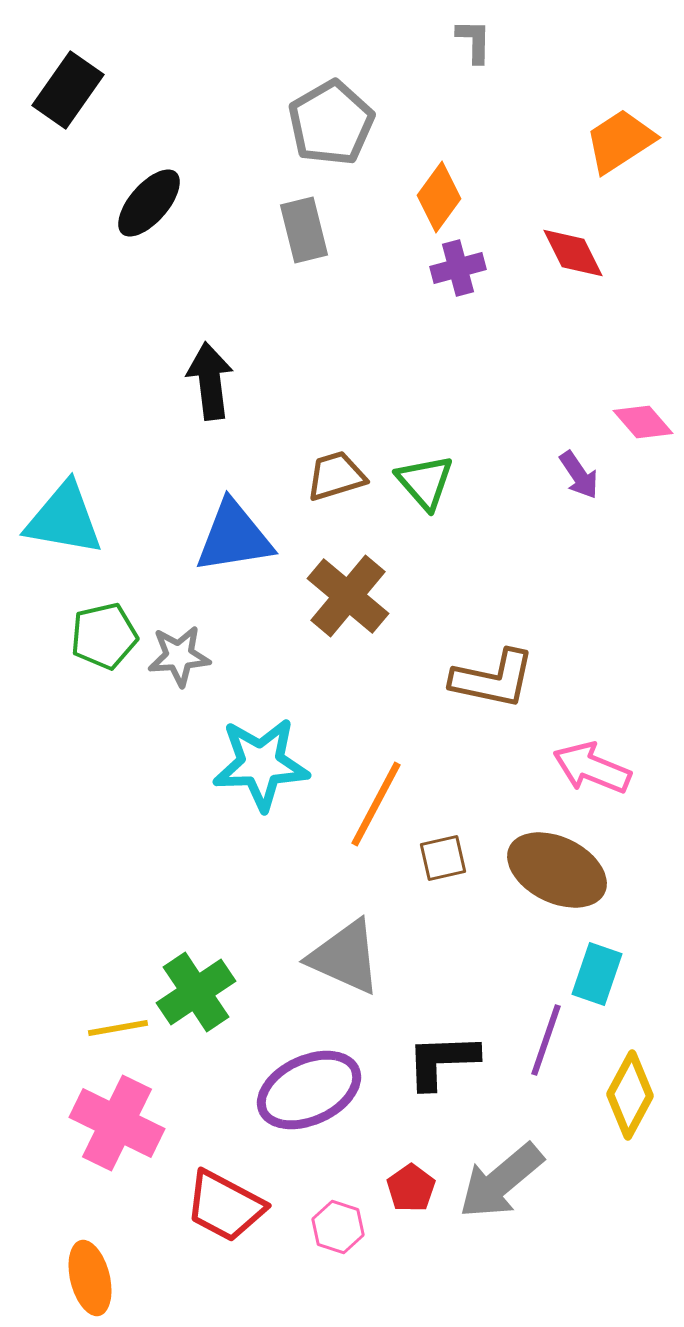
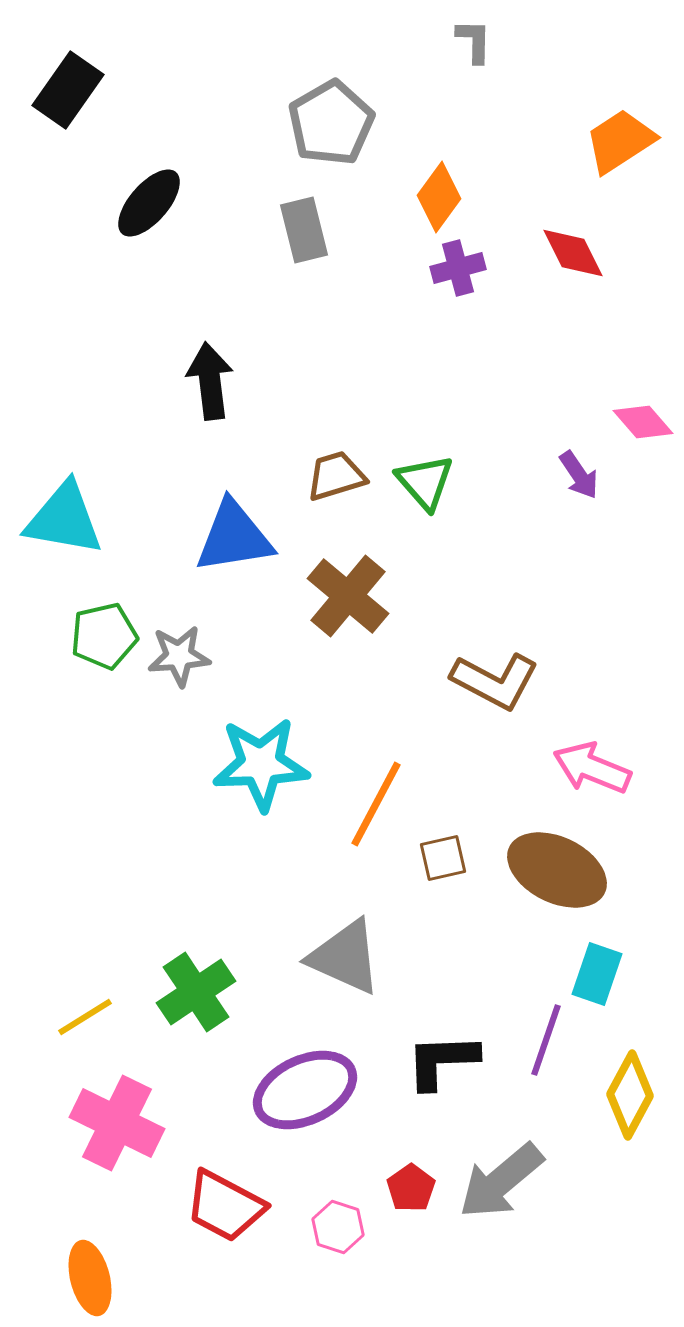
brown L-shape: moved 2 px right, 2 px down; rotated 16 degrees clockwise
yellow line: moved 33 px left, 11 px up; rotated 22 degrees counterclockwise
purple ellipse: moved 4 px left
